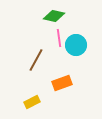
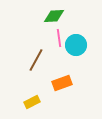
green diamond: rotated 15 degrees counterclockwise
